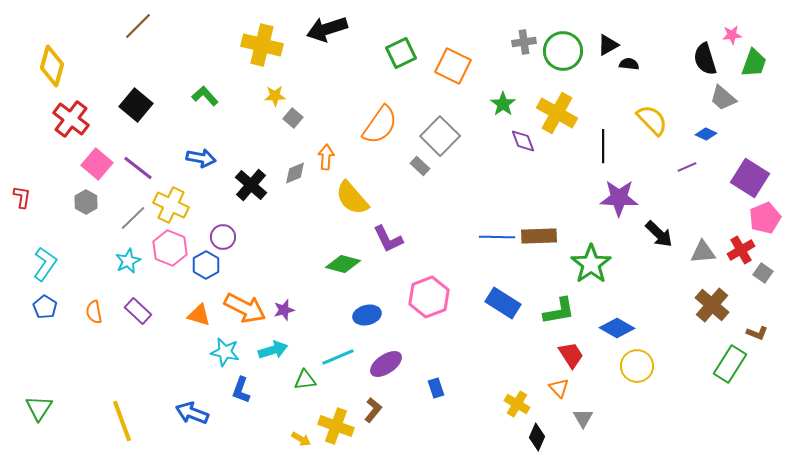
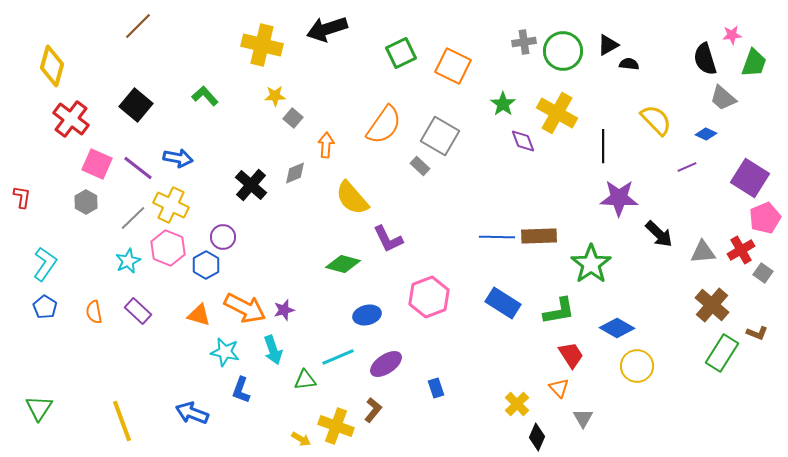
yellow semicircle at (652, 120): moved 4 px right
orange semicircle at (380, 125): moved 4 px right
gray square at (440, 136): rotated 15 degrees counterclockwise
orange arrow at (326, 157): moved 12 px up
blue arrow at (201, 158): moved 23 px left
pink square at (97, 164): rotated 16 degrees counterclockwise
pink hexagon at (170, 248): moved 2 px left
cyan arrow at (273, 350): rotated 88 degrees clockwise
green rectangle at (730, 364): moved 8 px left, 11 px up
yellow cross at (517, 404): rotated 15 degrees clockwise
